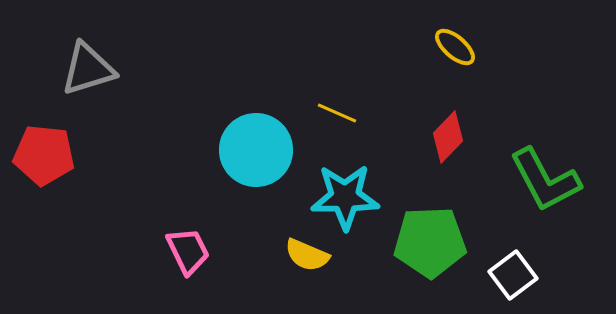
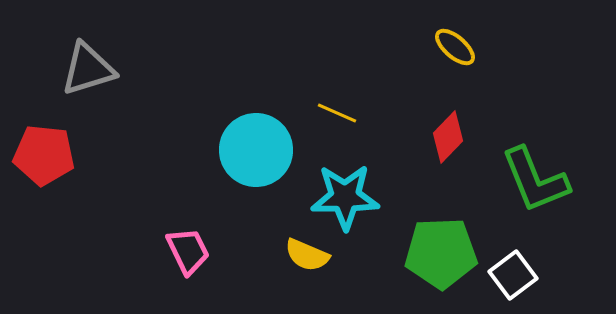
green L-shape: moved 10 px left; rotated 6 degrees clockwise
green pentagon: moved 11 px right, 11 px down
